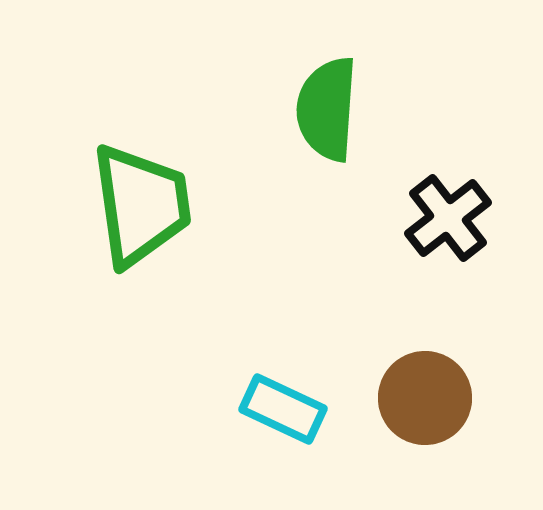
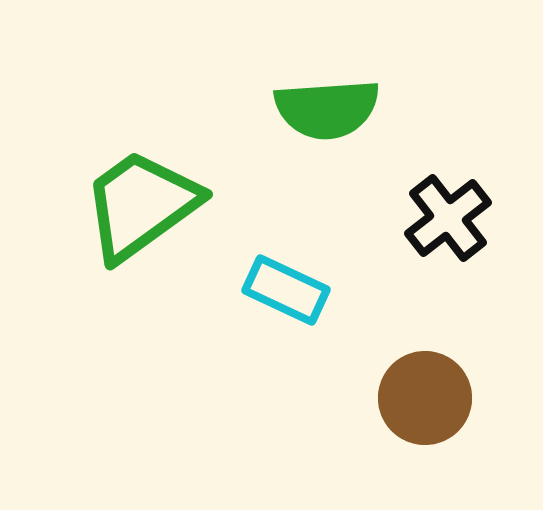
green semicircle: rotated 98 degrees counterclockwise
green trapezoid: rotated 118 degrees counterclockwise
cyan rectangle: moved 3 px right, 119 px up
